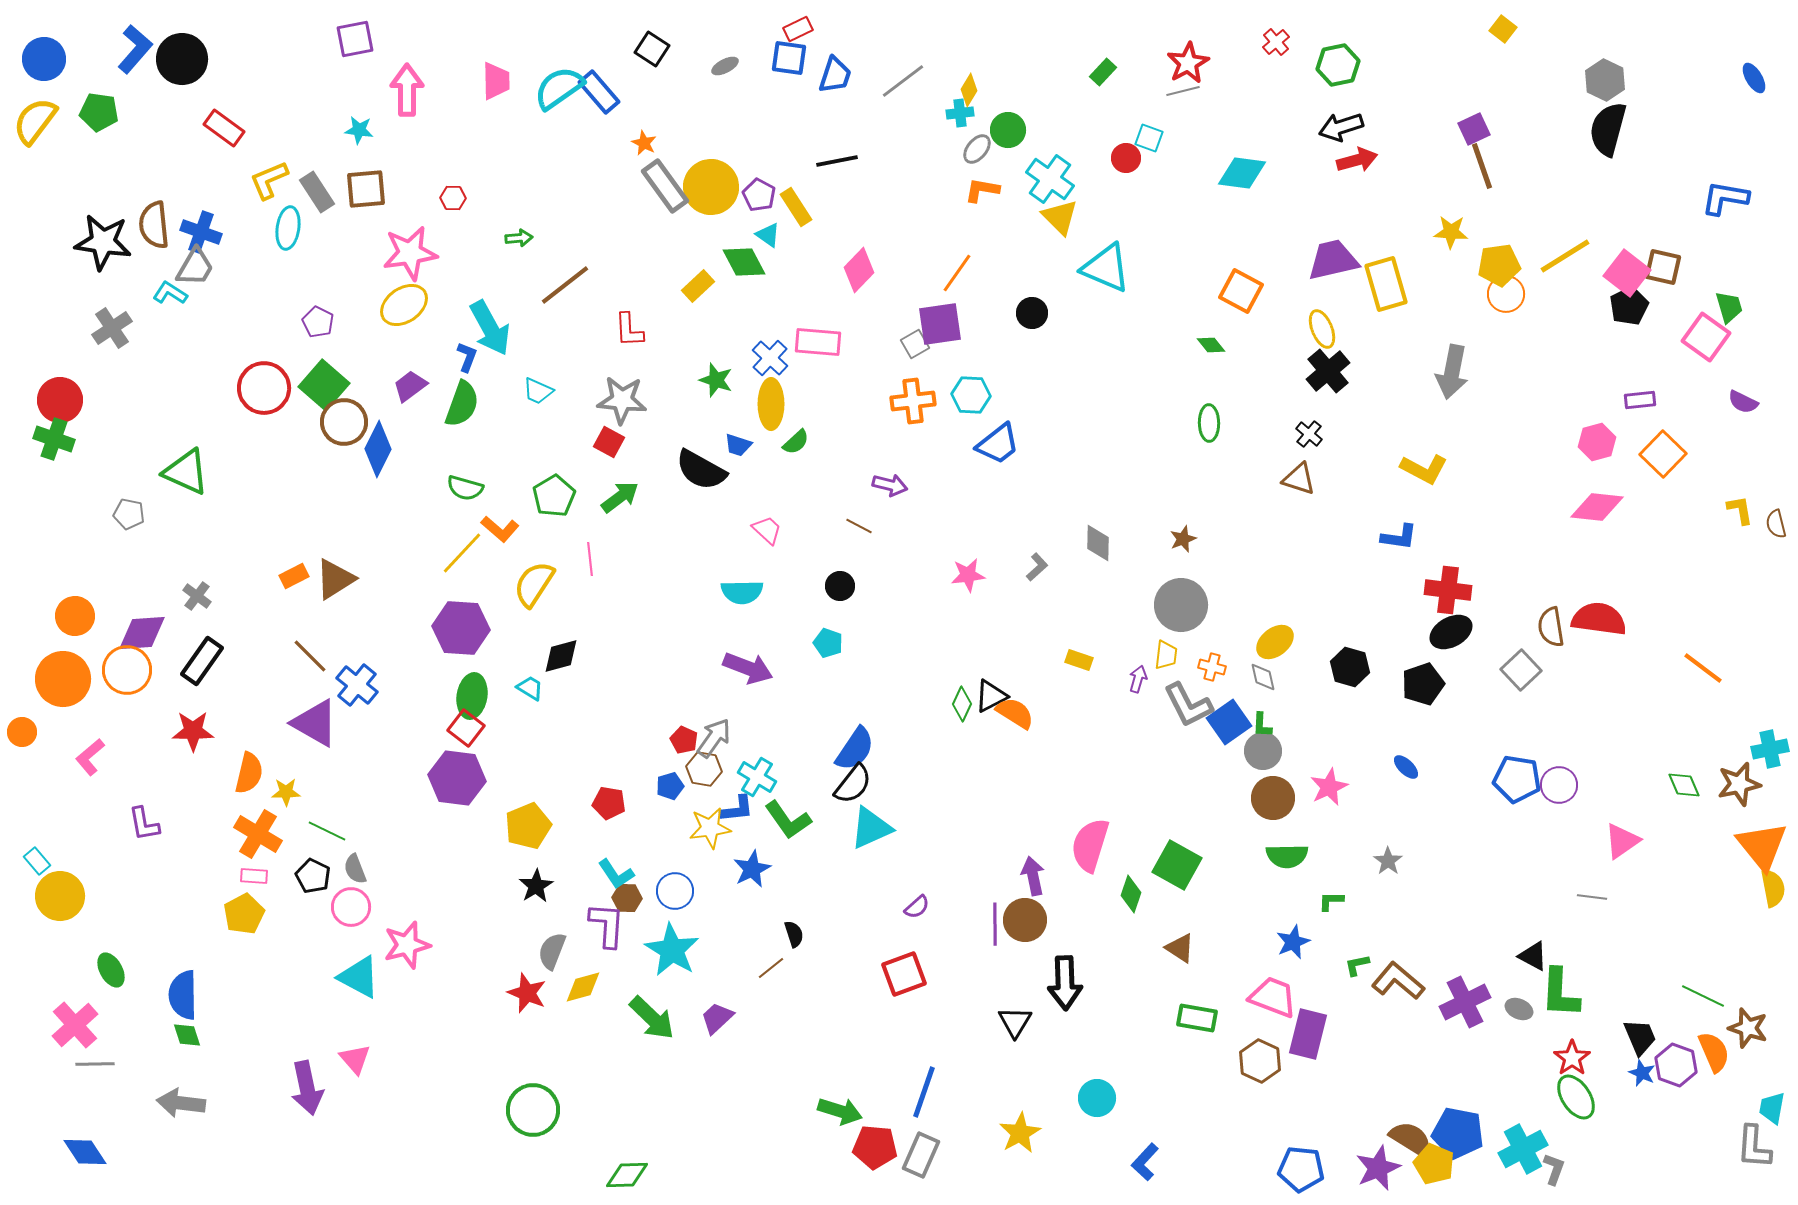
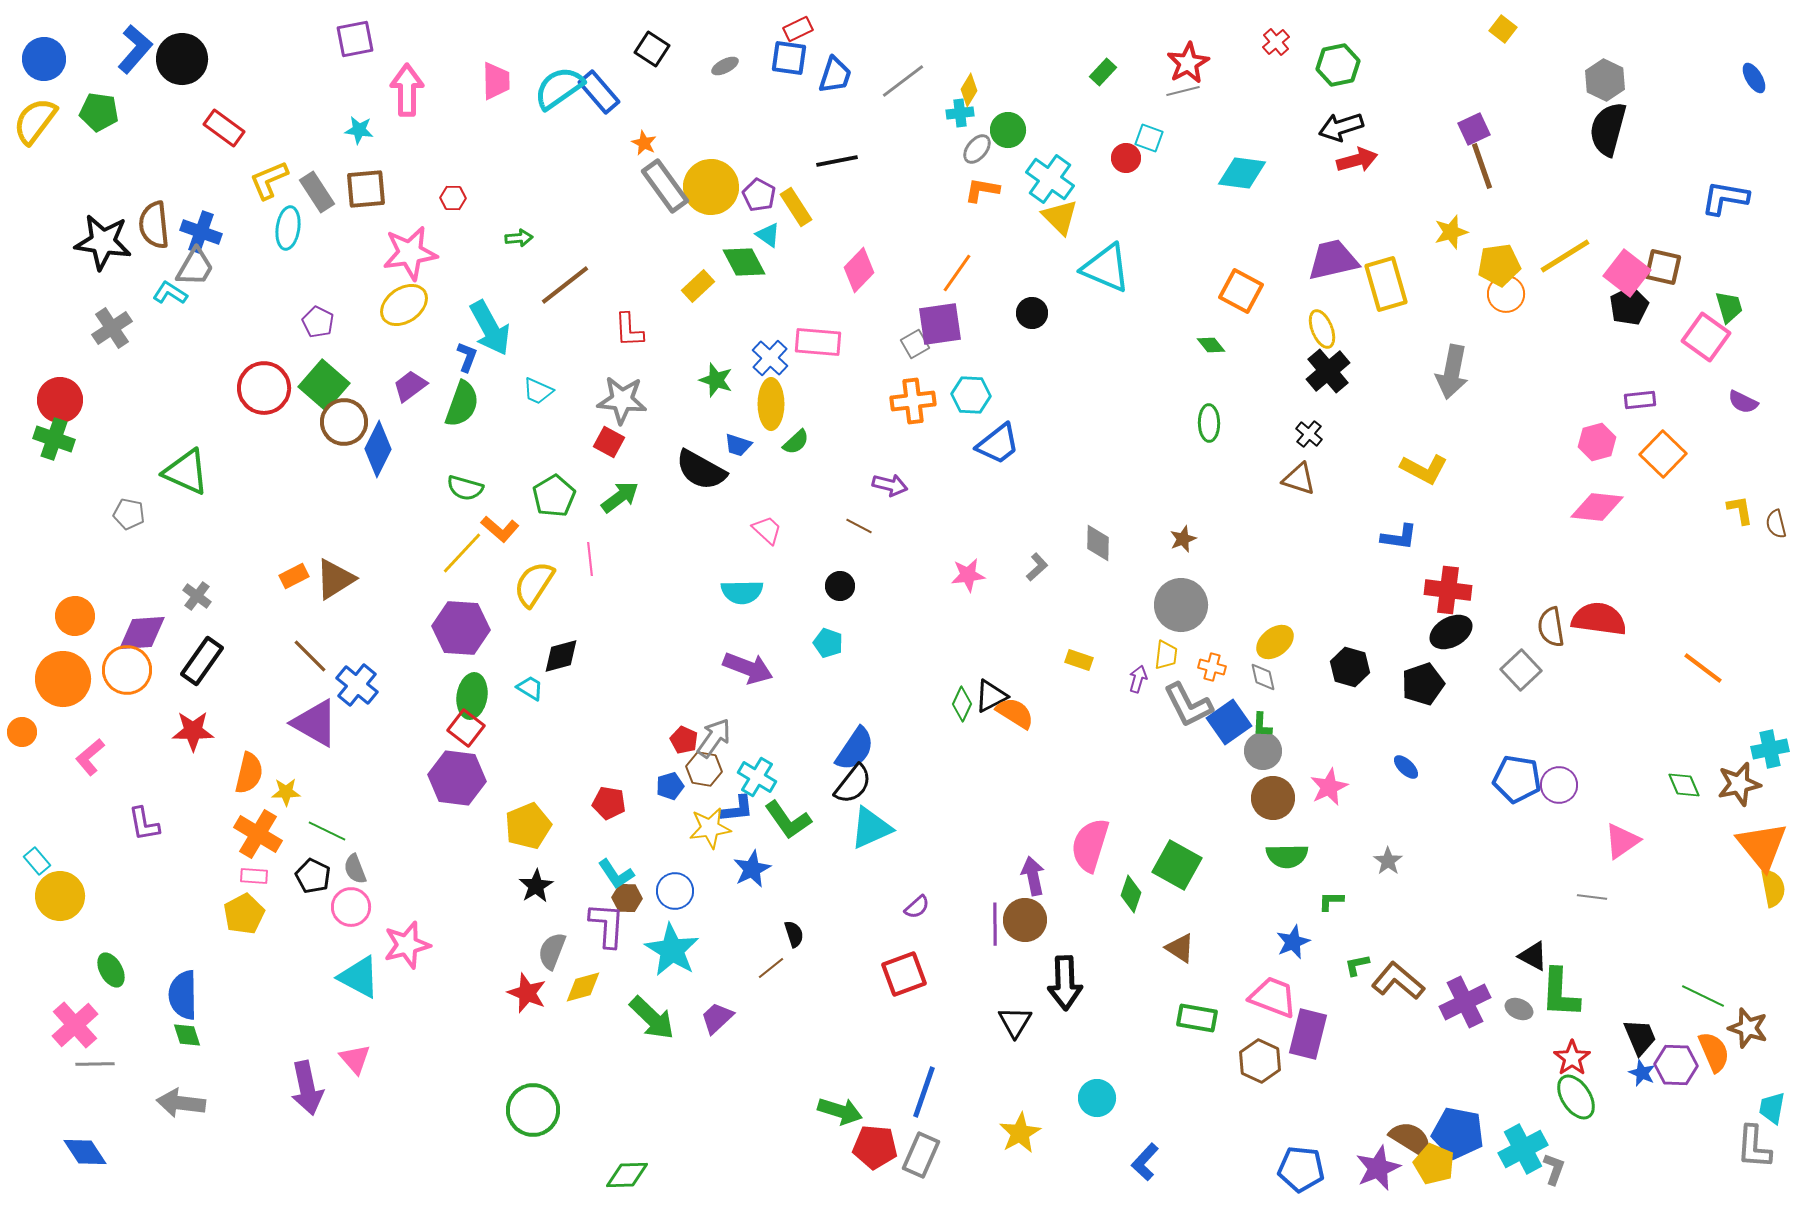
yellow star at (1451, 232): rotated 20 degrees counterclockwise
purple hexagon at (1676, 1065): rotated 18 degrees counterclockwise
